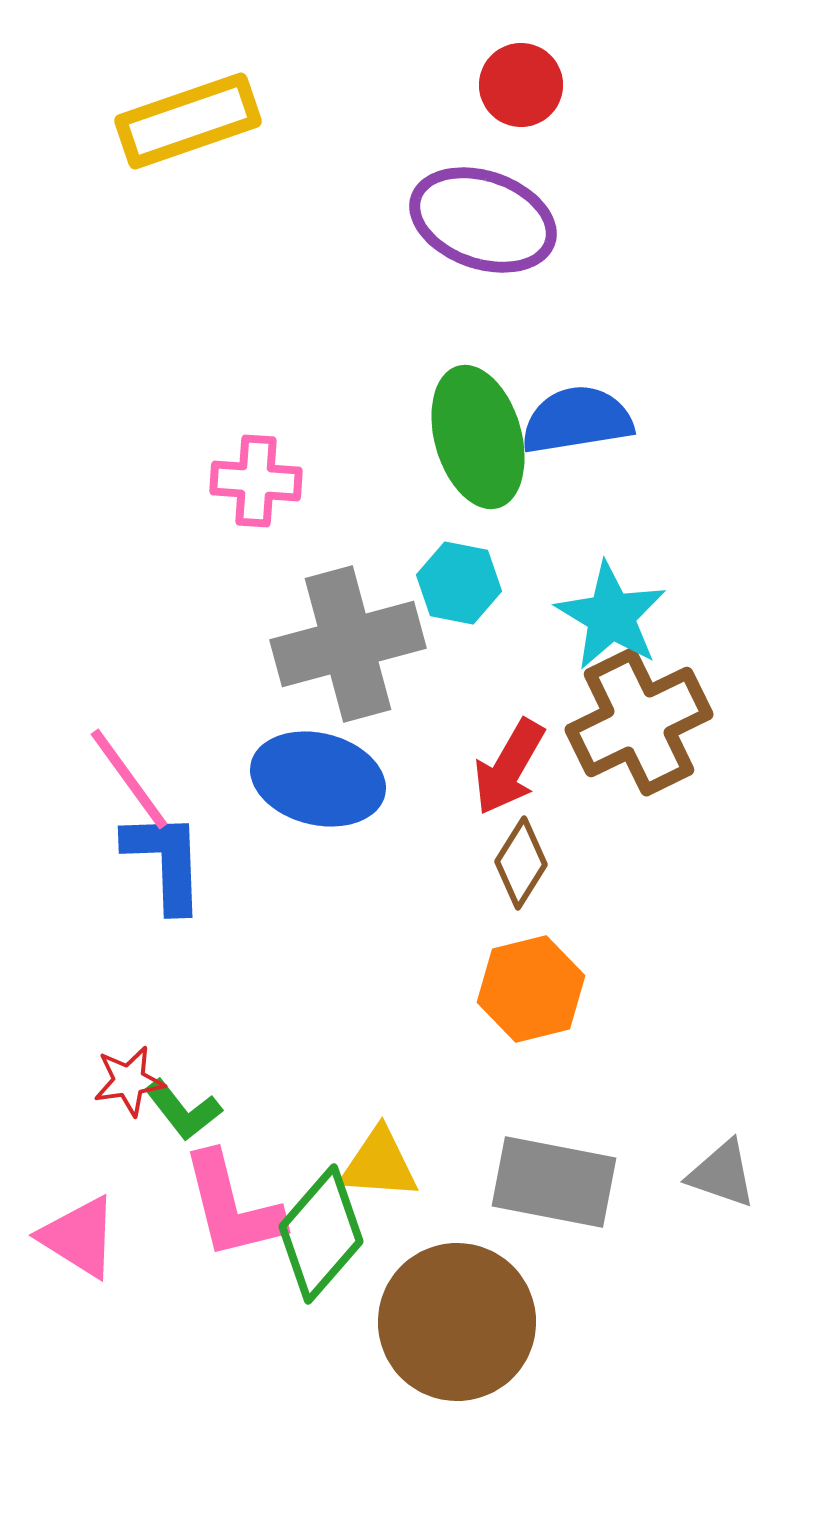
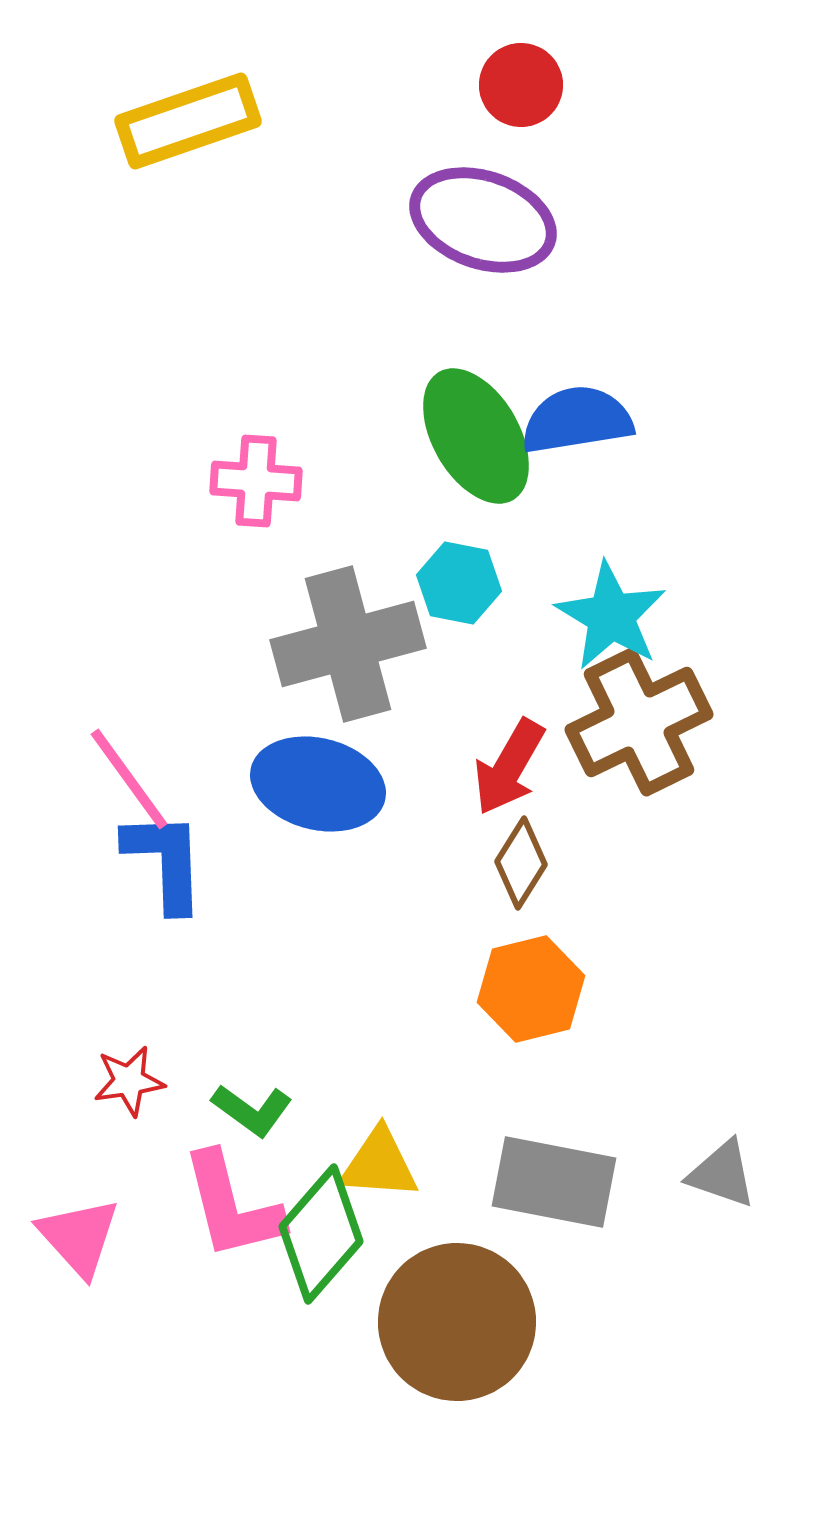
green ellipse: moved 2 px left, 1 px up; rotated 14 degrees counterclockwise
blue ellipse: moved 5 px down
green L-shape: moved 69 px right; rotated 16 degrees counterclockwise
pink triangle: rotated 16 degrees clockwise
